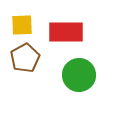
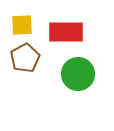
green circle: moved 1 px left, 1 px up
